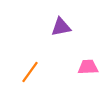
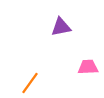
orange line: moved 11 px down
